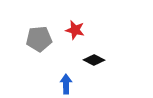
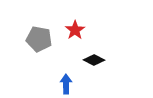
red star: rotated 24 degrees clockwise
gray pentagon: rotated 15 degrees clockwise
